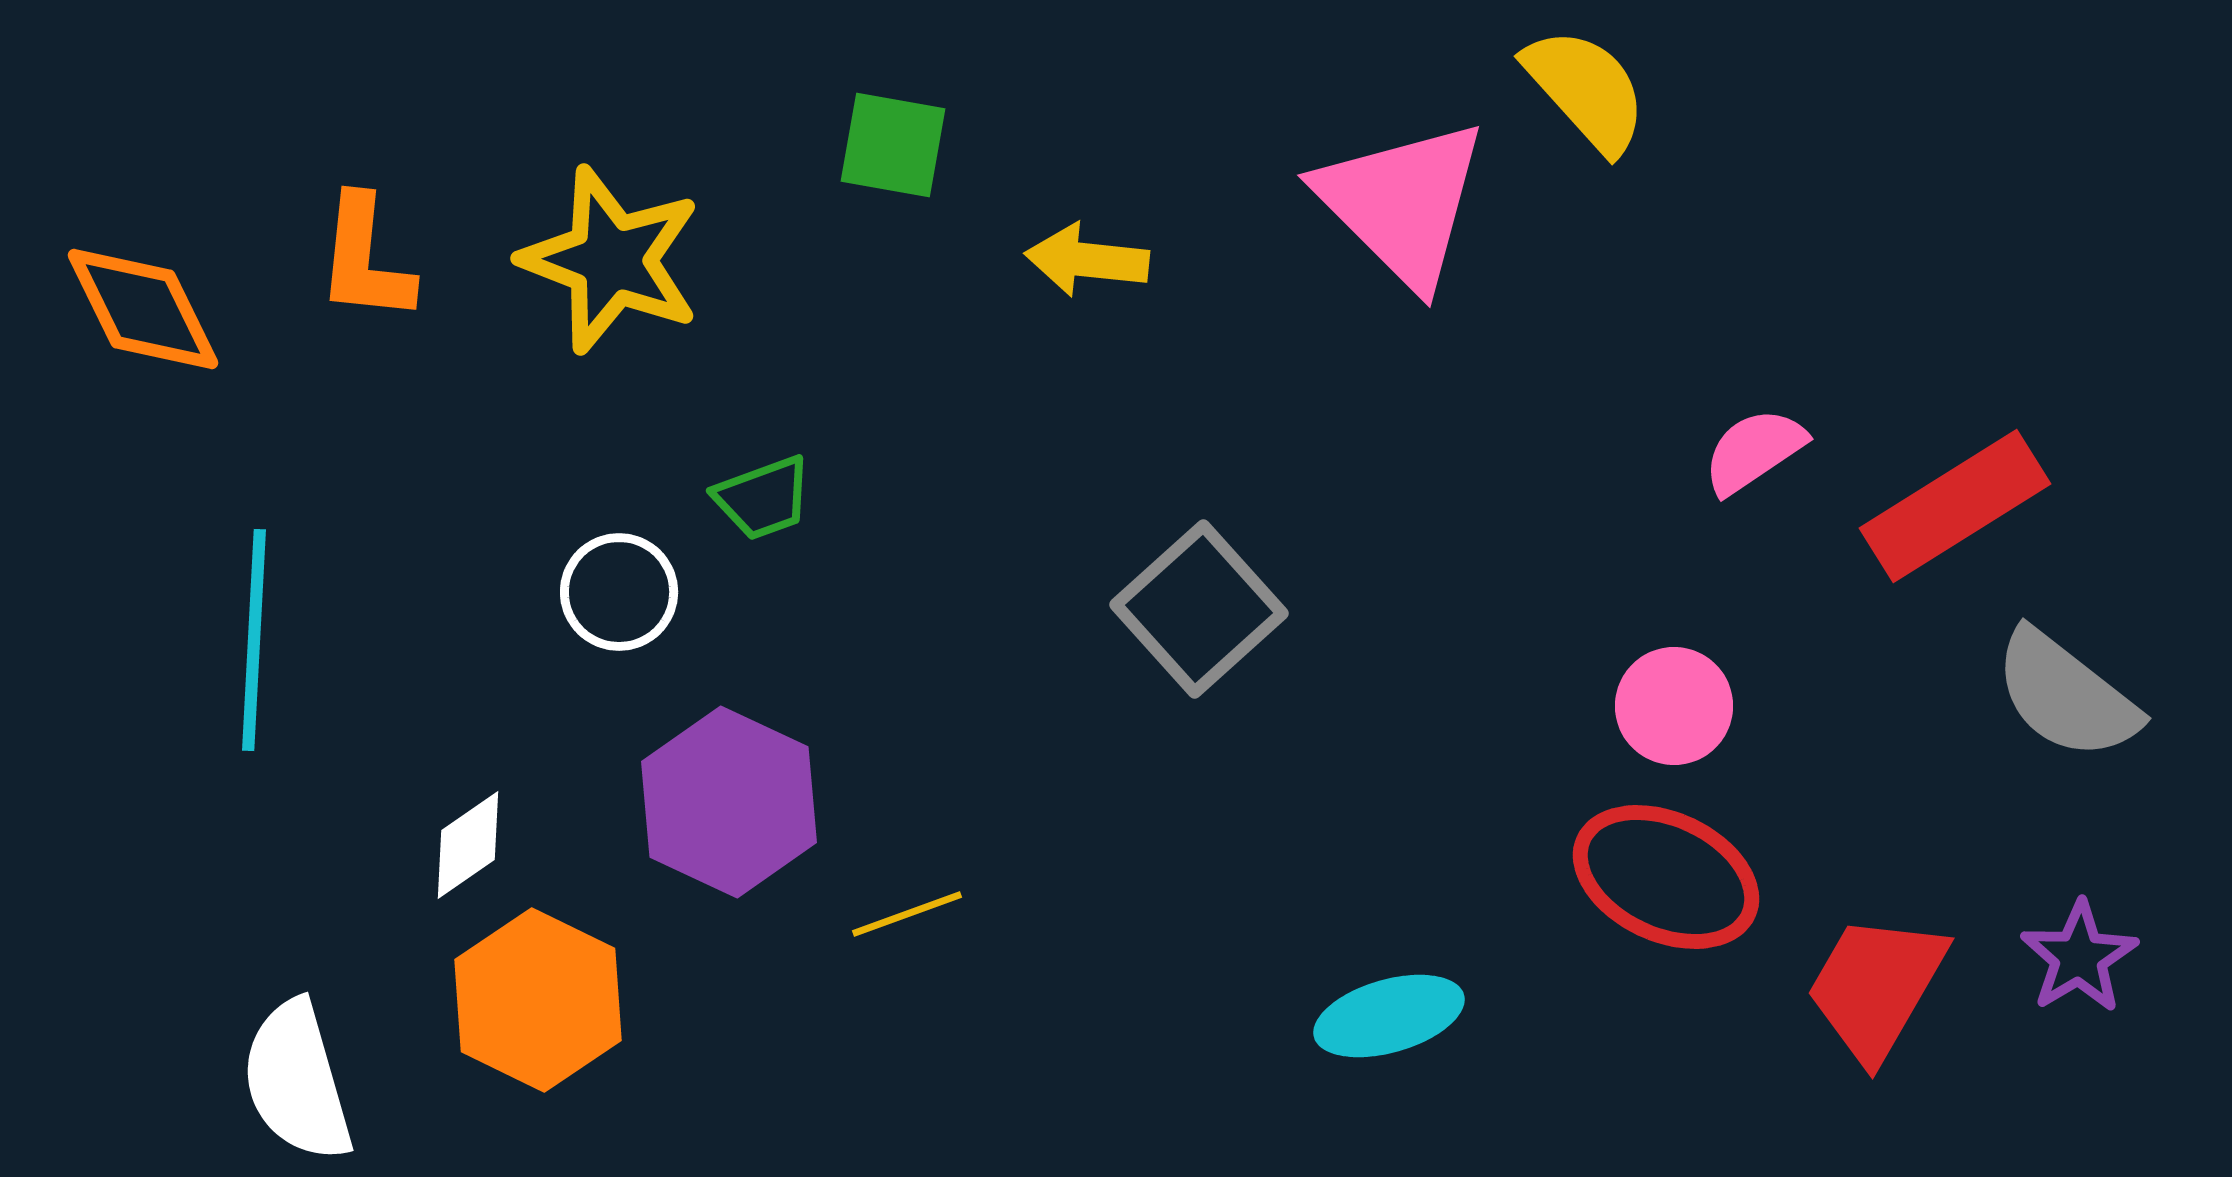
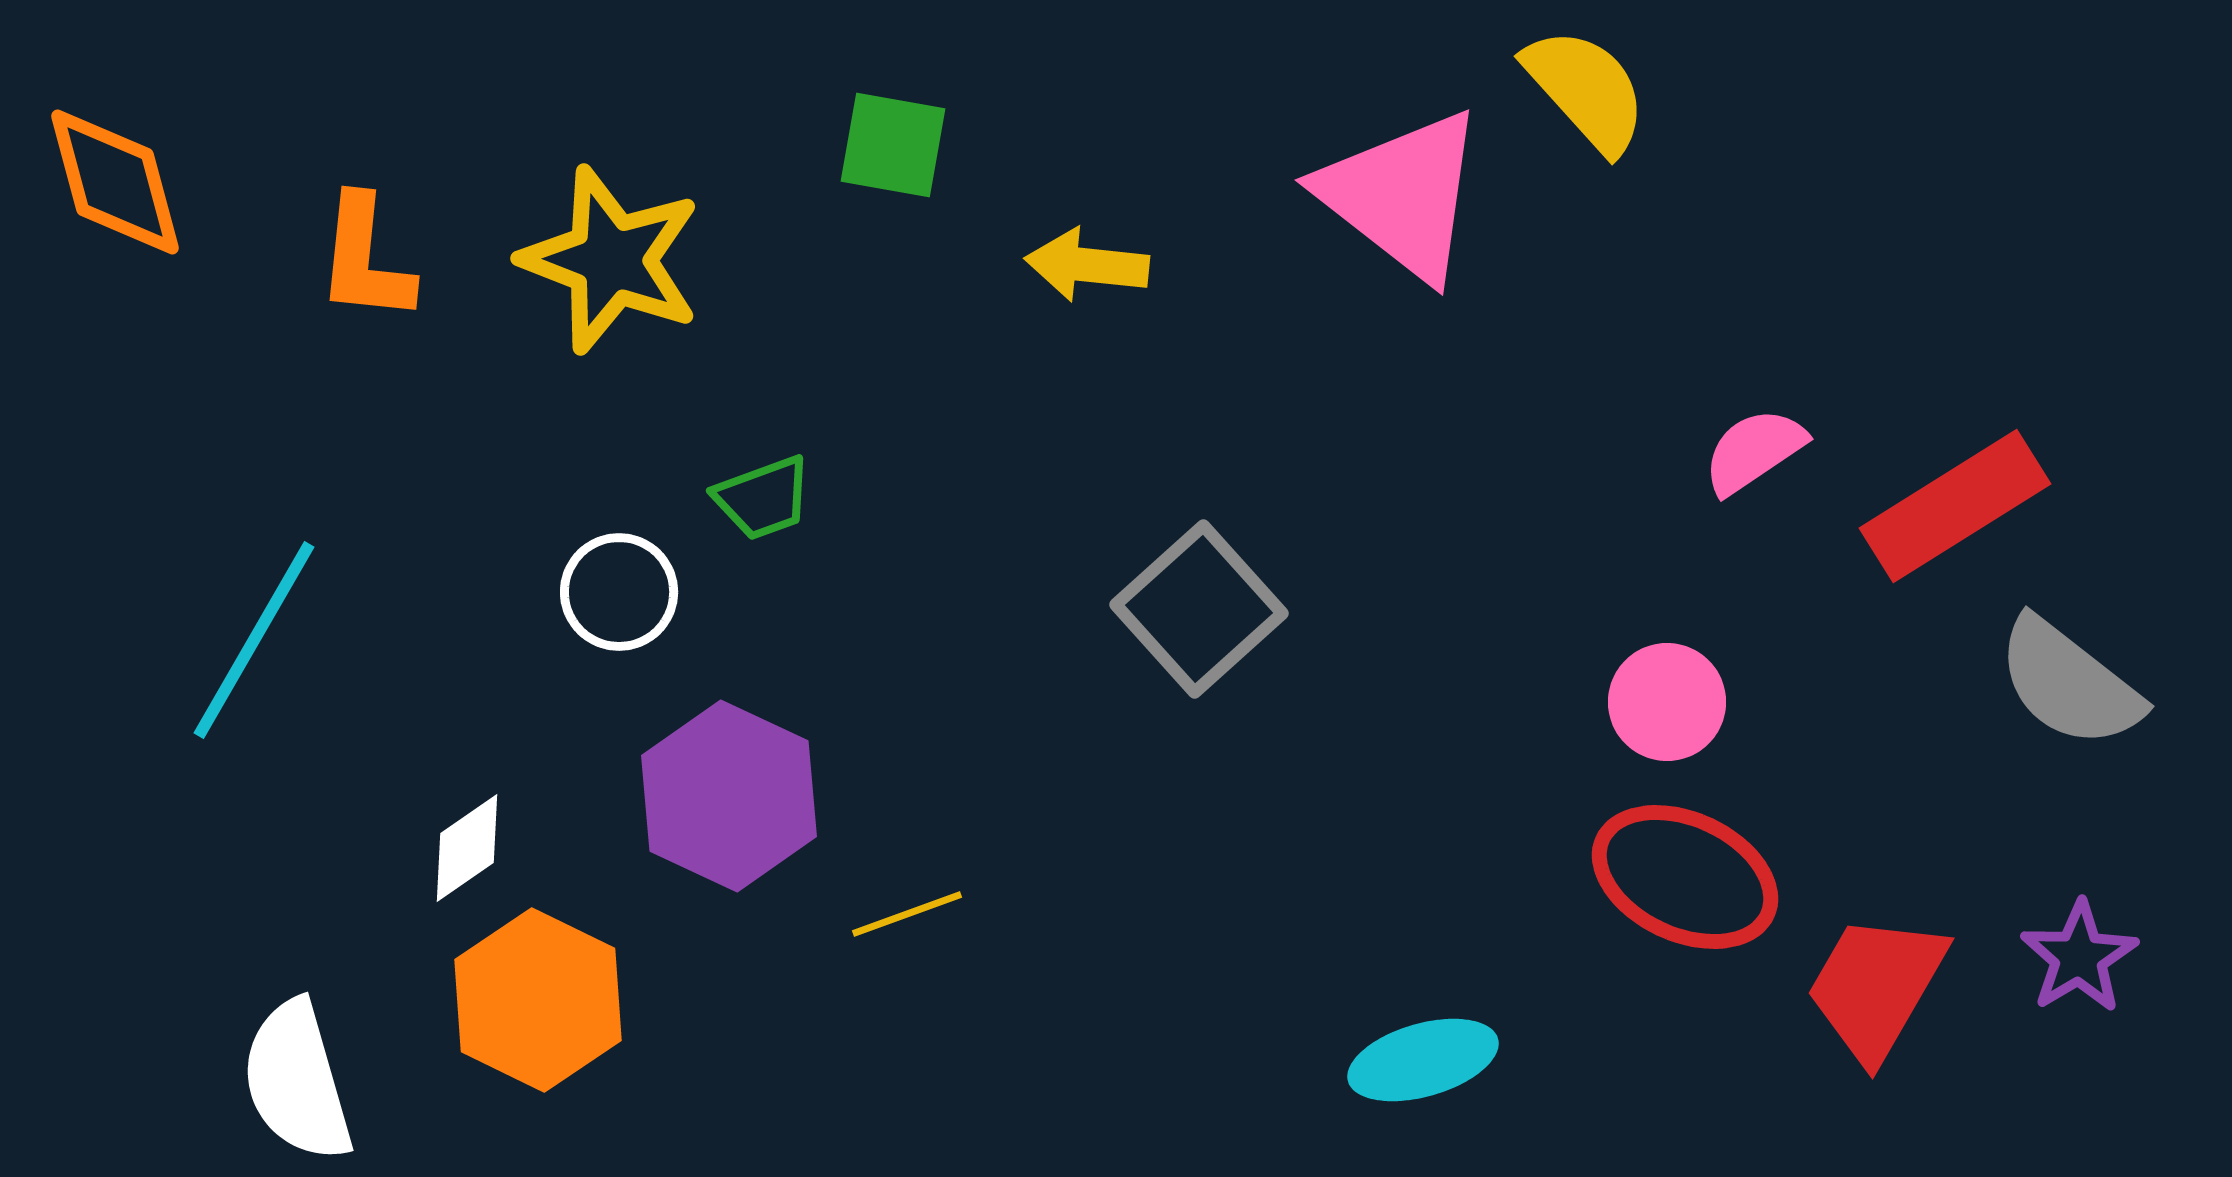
pink triangle: moved 8 px up; rotated 7 degrees counterclockwise
yellow arrow: moved 5 px down
orange diamond: moved 28 px left, 127 px up; rotated 11 degrees clockwise
cyan line: rotated 27 degrees clockwise
gray semicircle: moved 3 px right, 12 px up
pink circle: moved 7 px left, 4 px up
purple hexagon: moved 6 px up
white diamond: moved 1 px left, 3 px down
red ellipse: moved 19 px right
cyan ellipse: moved 34 px right, 44 px down
